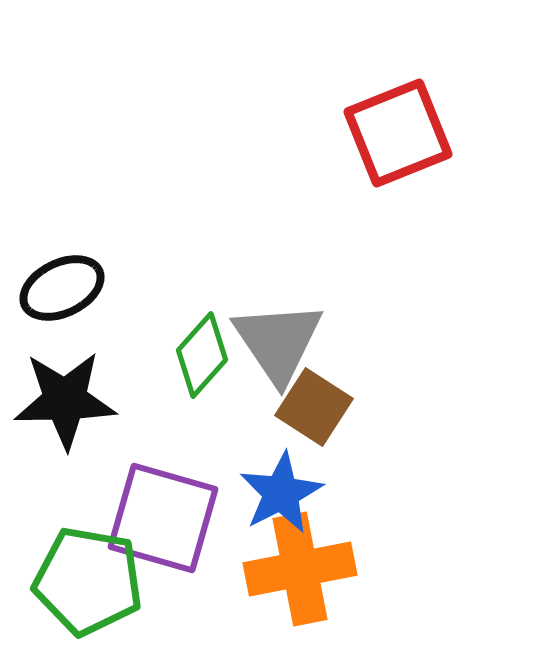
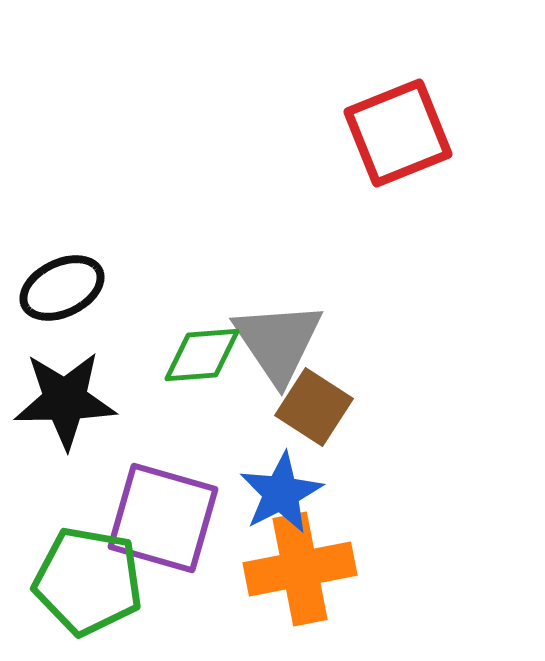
green diamond: rotated 44 degrees clockwise
